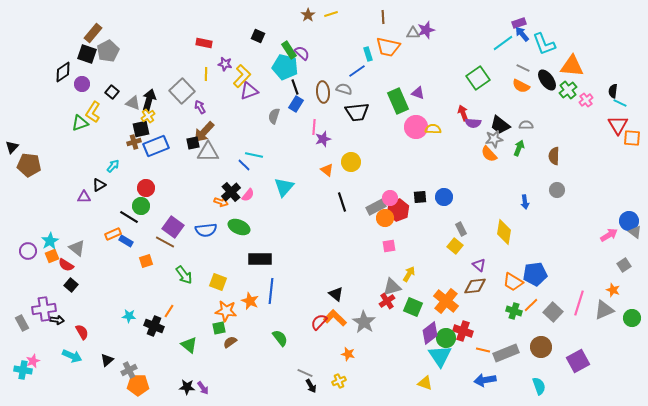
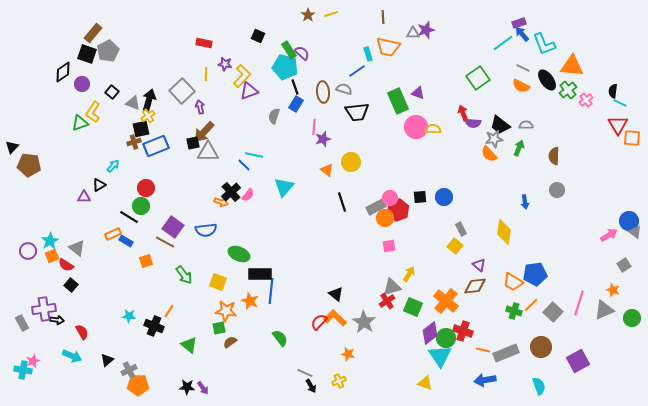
purple arrow at (200, 107): rotated 16 degrees clockwise
green ellipse at (239, 227): moved 27 px down
black rectangle at (260, 259): moved 15 px down
